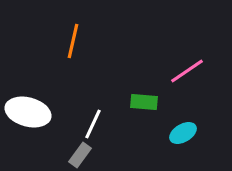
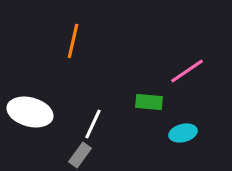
green rectangle: moved 5 px right
white ellipse: moved 2 px right
cyan ellipse: rotated 16 degrees clockwise
